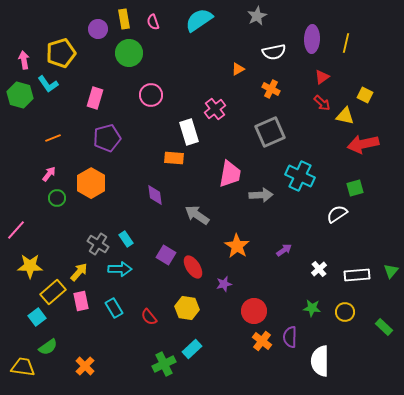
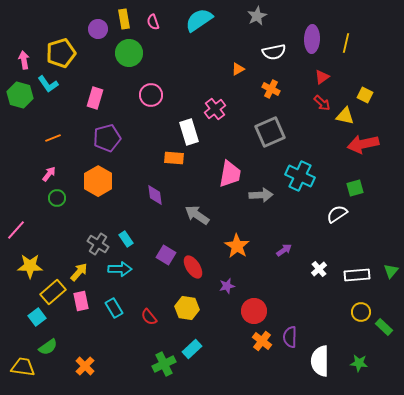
orange hexagon at (91, 183): moved 7 px right, 2 px up
purple star at (224, 284): moved 3 px right, 2 px down
green star at (312, 308): moved 47 px right, 55 px down
yellow circle at (345, 312): moved 16 px right
